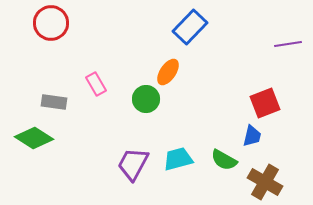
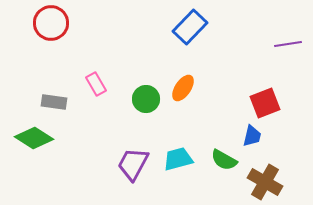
orange ellipse: moved 15 px right, 16 px down
